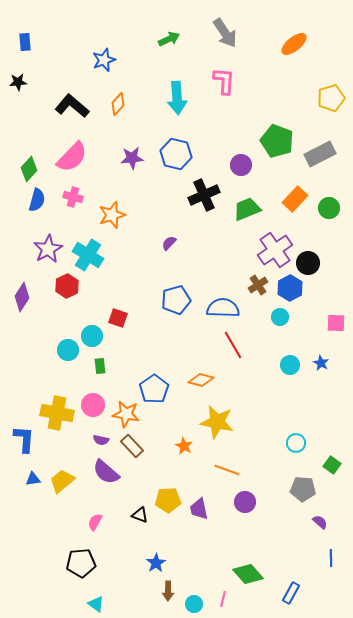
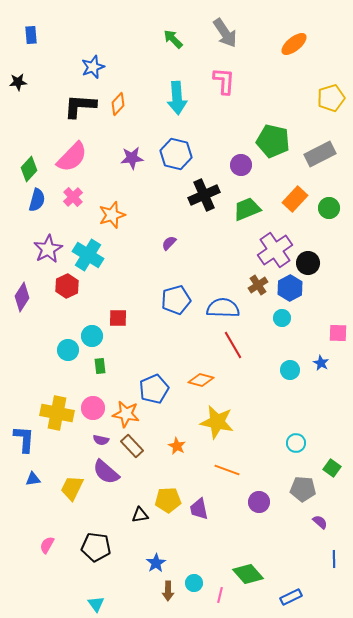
green arrow at (169, 39): moved 4 px right; rotated 110 degrees counterclockwise
blue rectangle at (25, 42): moved 6 px right, 7 px up
blue star at (104, 60): moved 11 px left, 7 px down
black L-shape at (72, 106): moved 8 px right; rotated 36 degrees counterclockwise
green pentagon at (277, 141): moved 4 px left; rotated 8 degrees counterclockwise
pink cross at (73, 197): rotated 30 degrees clockwise
cyan circle at (280, 317): moved 2 px right, 1 px down
red square at (118, 318): rotated 18 degrees counterclockwise
pink square at (336, 323): moved 2 px right, 10 px down
cyan circle at (290, 365): moved 5 px down
blue pentagon at (154, 389): rotated 12 degrees clockwise
pink circle at (93, 405): moved 3 px down
orange star at (184, 446): moved 7 px left
green square at (332, 465): moved 3 px down
yellow trapezoid at (62, 481): moved 10 px right, 7 px down; rotated 24 degrees counterclockwise
purple circle at (245, 502): moved 14 px right
black triangle at (140, 515): rotated 30 degrees counterclockwise
pink semicircle at (95, 522): moved 48 px left, 23 px down
blue line at (331, 558): moved 3 px right, 1 px down
black pentagon at (81, 563): moved 15 px right, 16 px up; rotated 12 degrees clockwise
blue rectangle at (291, 593): moved 4 px down; rotated 35 degrees clockwise
pink line at (223, 599): moved 3 px left, 4 px up
cyan triangle at (96, 604): rotated 18 degrees clockwise
cyan circle at (194, 604): moved 21 px up
